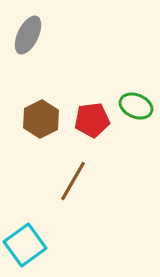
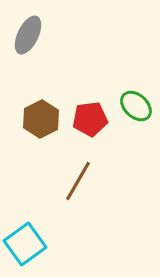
green ellipse: rotated 20 degrees clockwise
red pentagon: moved 2 px left, 1 px up
brown line: moved 5 px right
cyan square: moved 1 px up
